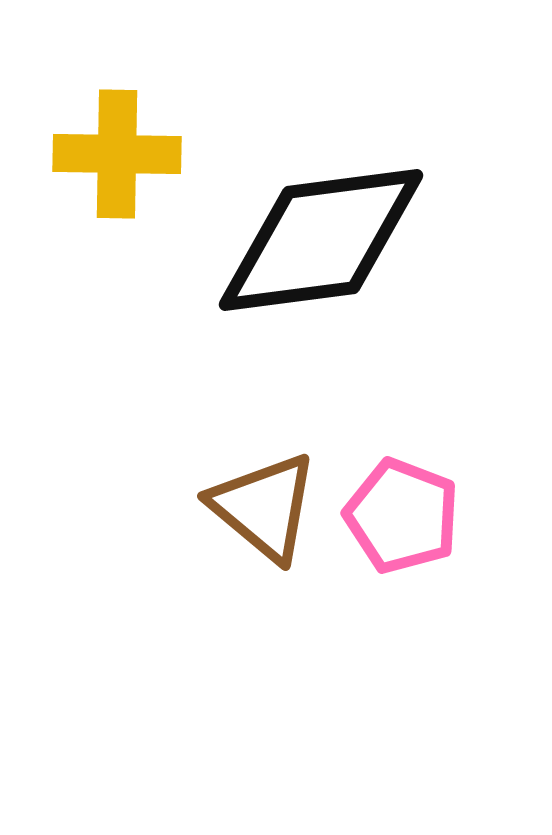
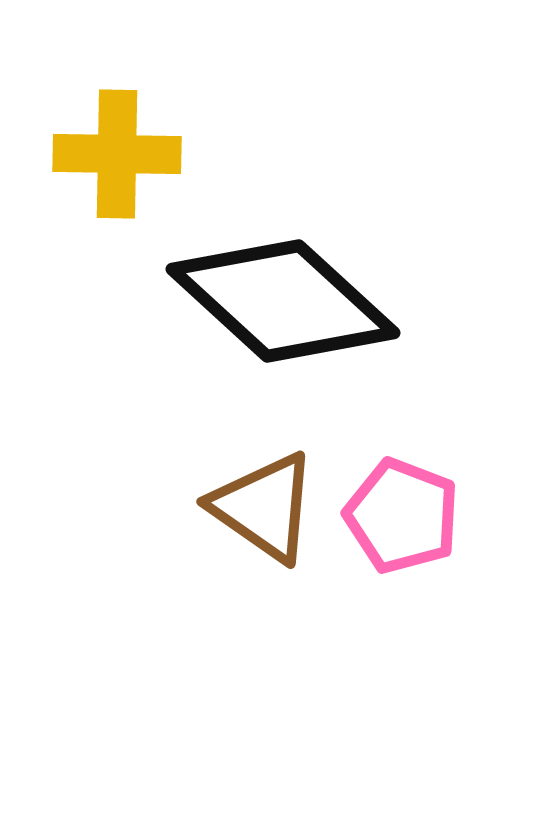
black diamond: moved 38 px left, 61 px down; rotated 50 degrees clockwise
brown triangle: rotated 5 degrees counterclockwise
